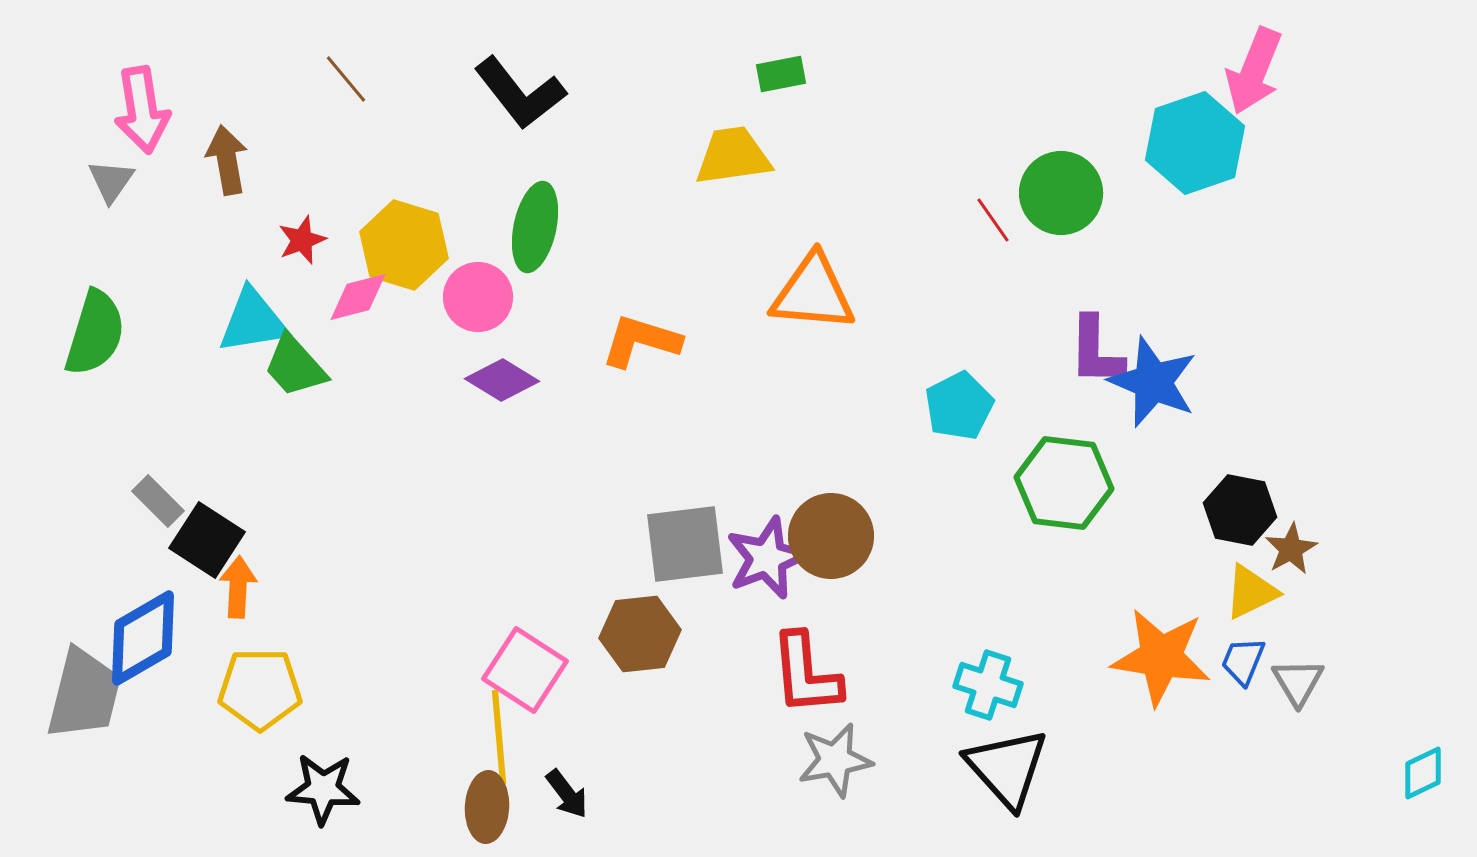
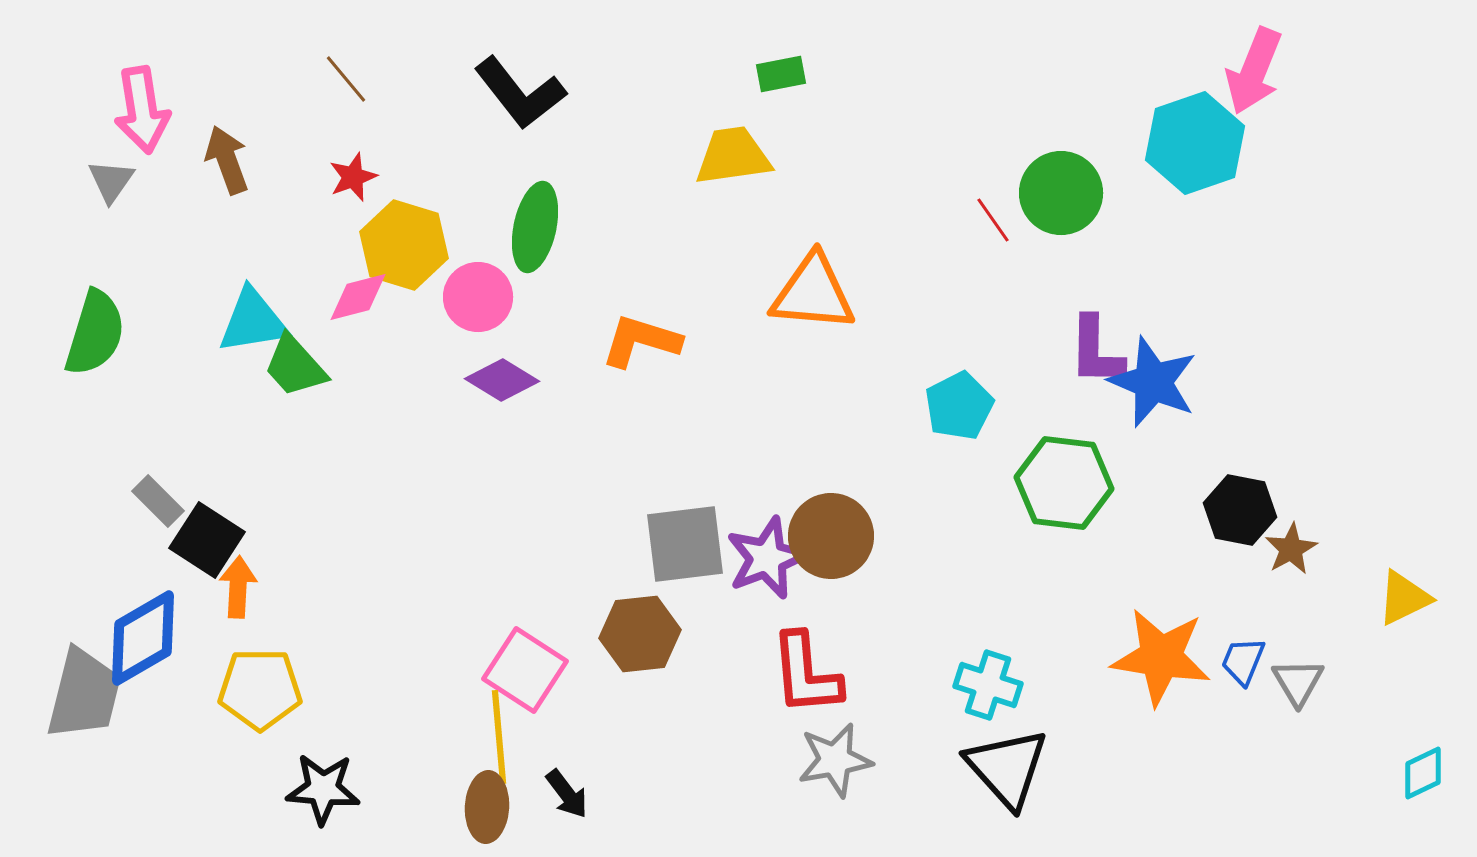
brown arrow at (227, 160): rotated 10 degrees counterclockwise
red star at (302, 240): moved 51 px right, 63 px up
yellow triangle at (1251, 592): moved 153 px right, 6 px down
